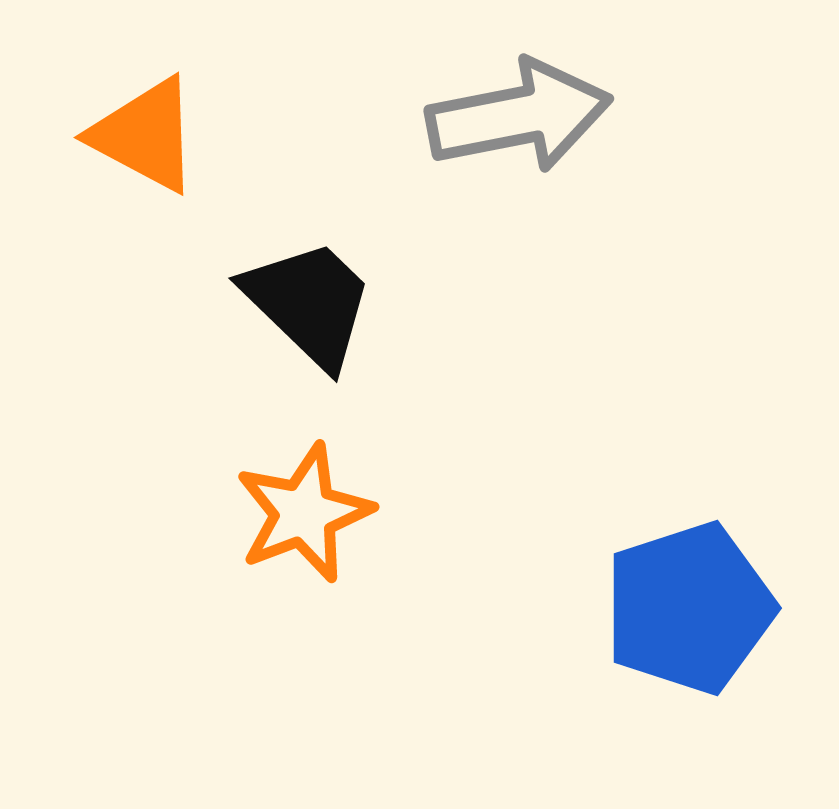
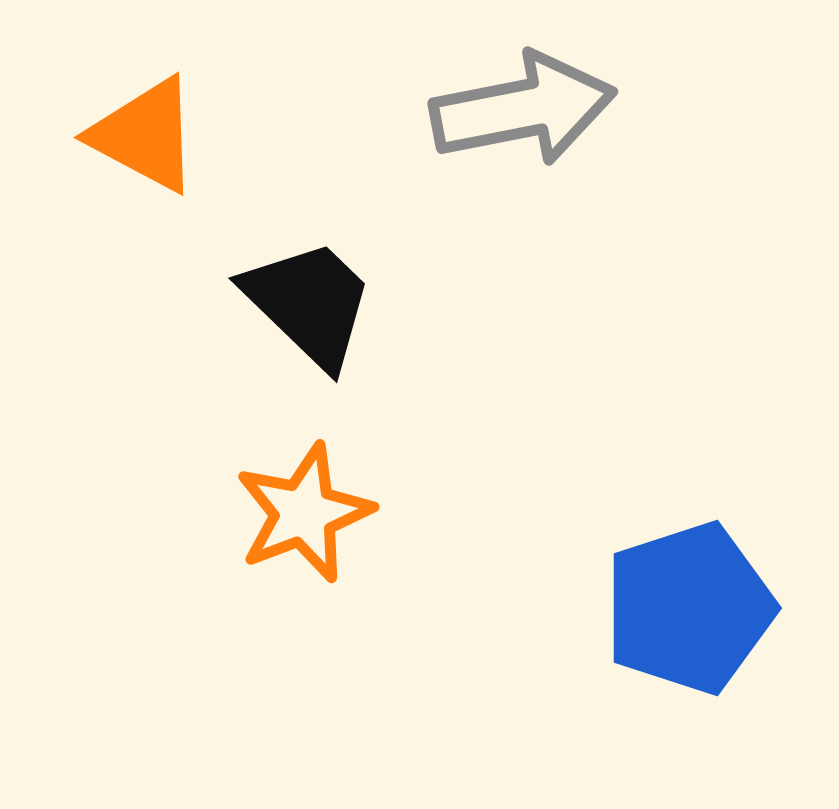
gray arrow: moved 4 px right, 7 px up
